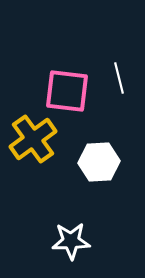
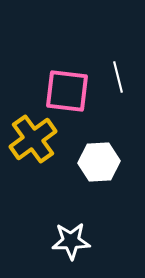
white line: moved 1 px left, 1 px up
